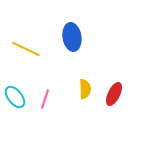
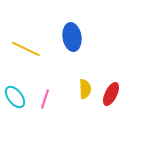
red ellipse: moved 3 px left
